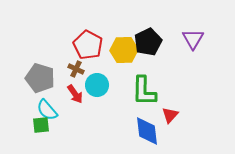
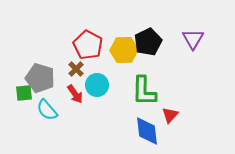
brown cross: rotated 21 degrees clockwise
green square: moved 17 px left, 32 px up
